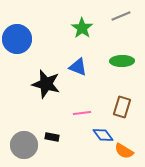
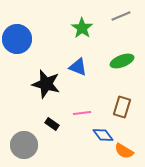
green ellipse: rotated 20 degrees counterclockwise
black rectangle: moved 13 px up; rotated 24 degrees clockwise
